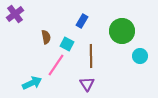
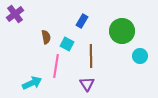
pink line: moved 1 px down; rotated 25 degrees counterclockwise
